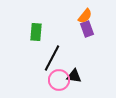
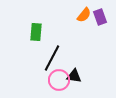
orange semicircle: moved 1 px left, 1 px up
purple rectangle: moved 13 px right, 12 px up
